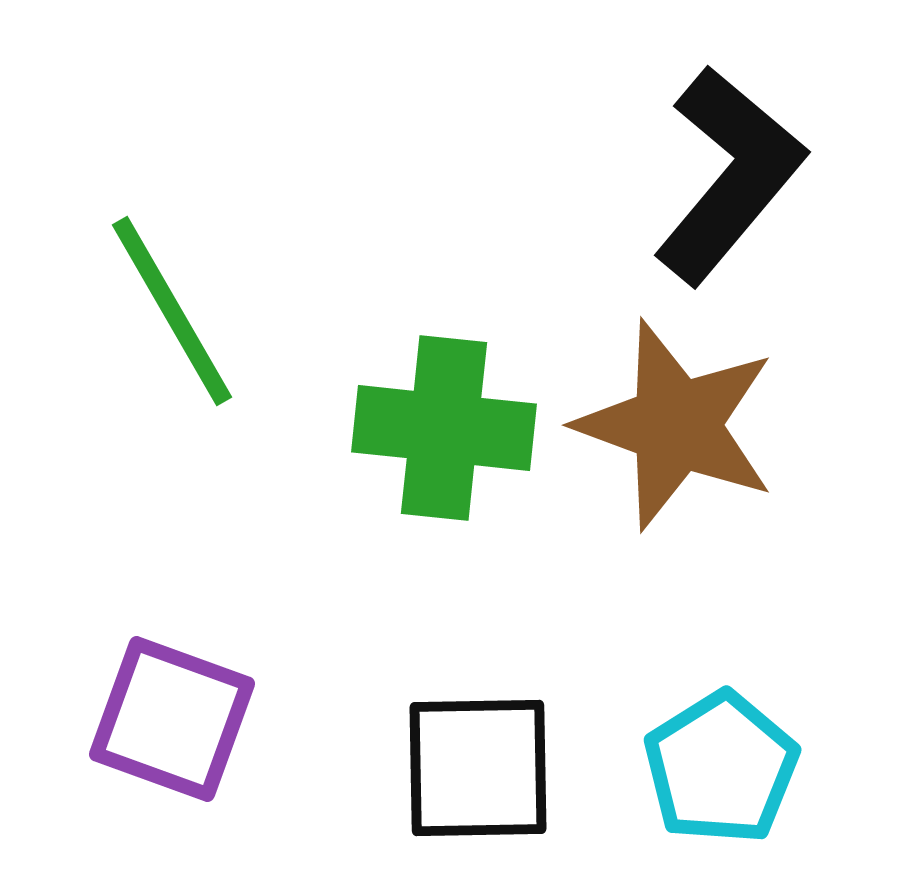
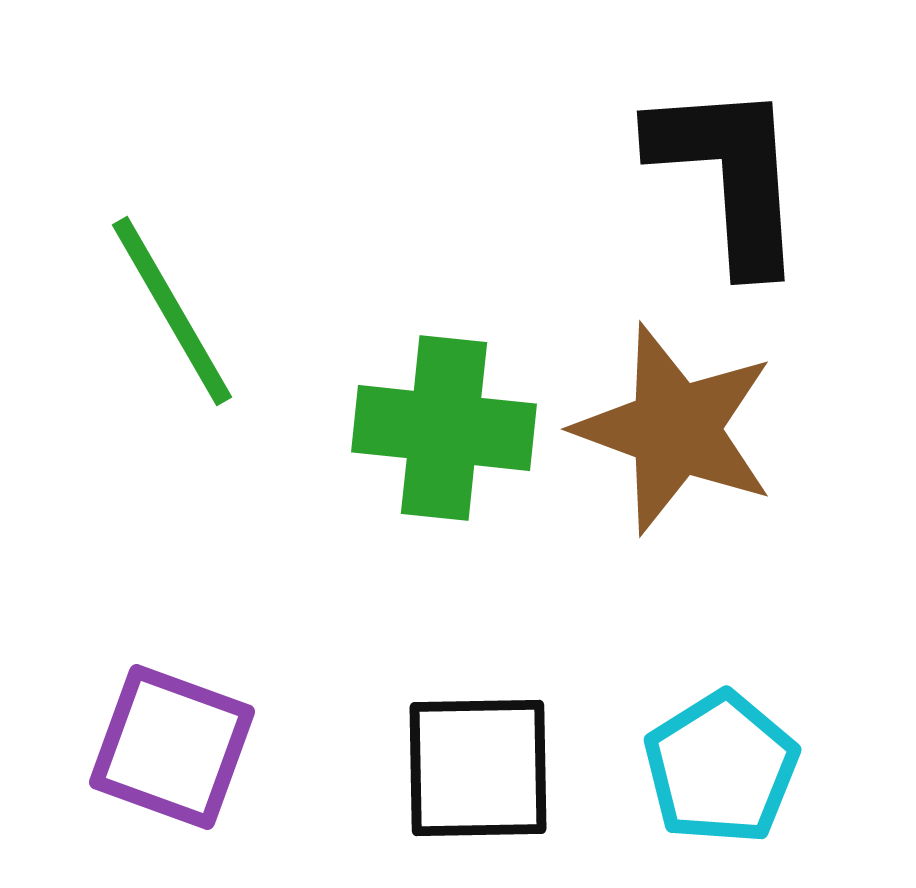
black L-shape: rotated 44 degrees counterclockwise
brown star: moved 1 px left, 4 px down
purple square: moved 28 px down
